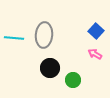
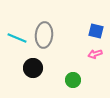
blue square: rotated 28 degrees counterclockwise
cyan line: moved 3 px right; rotated 18 degrees clockwise
pink arrow: rotated 48 degrees counterclockwise
black circle: moved 17 px left
